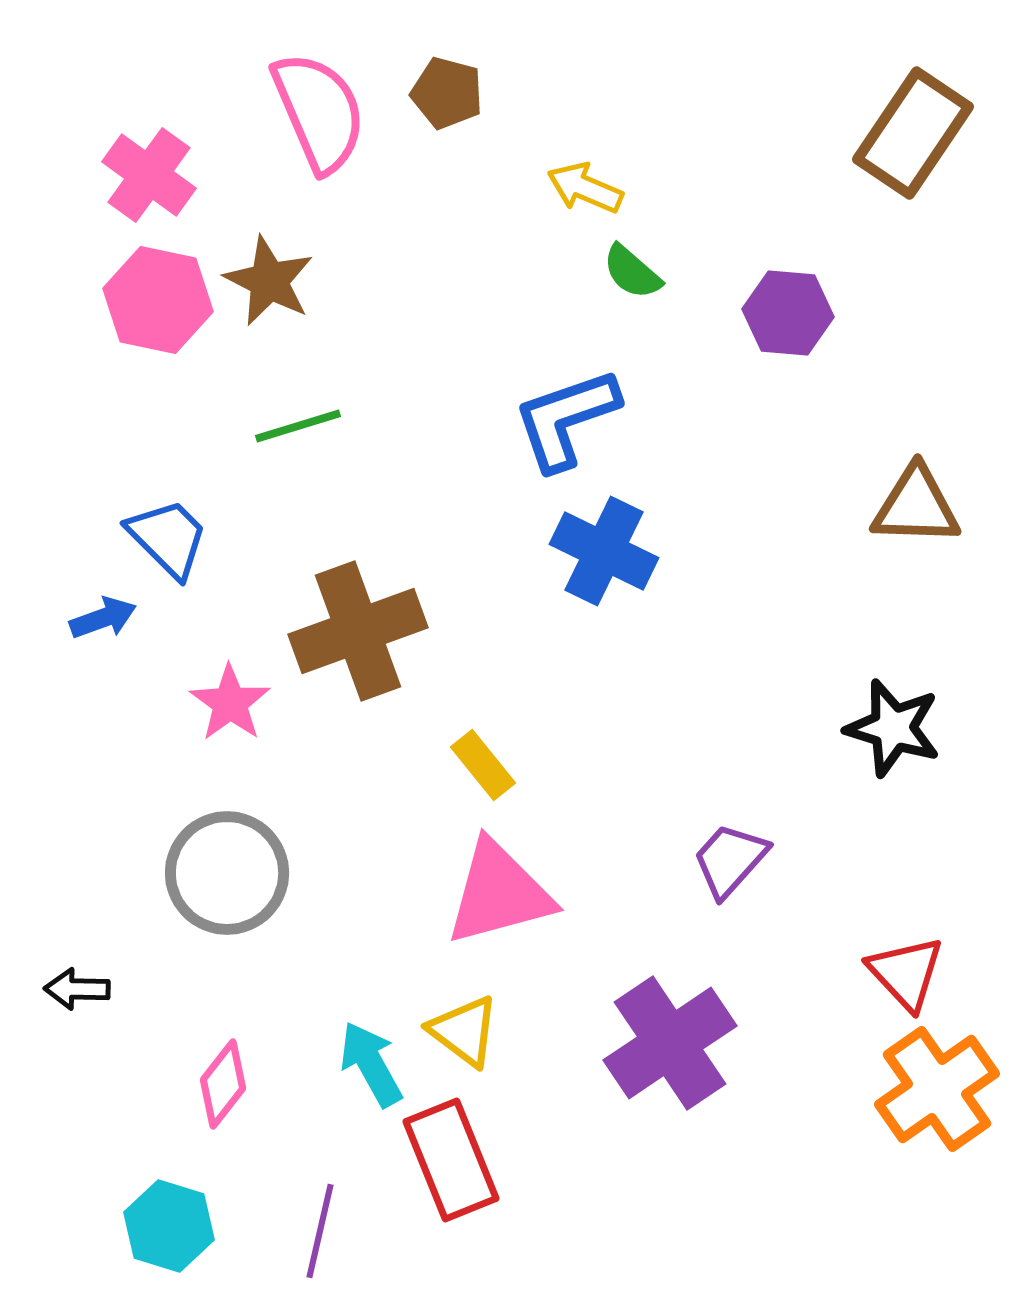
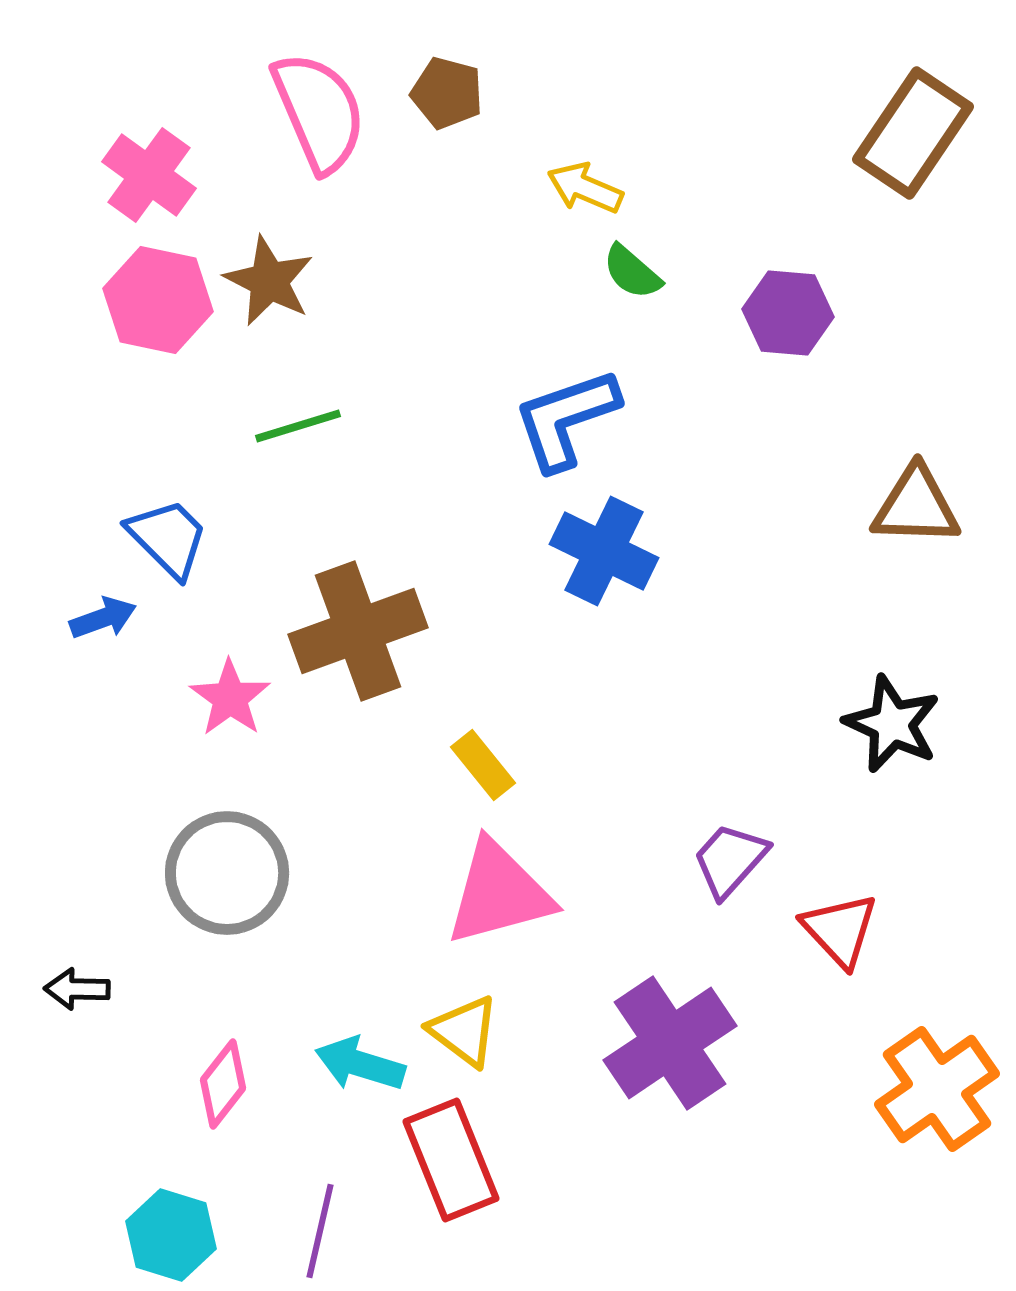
pink star: moved 5 px up
black star: moved 1 px left, 4 px up; rotated 8 degrees clockwise
red triangle: moved 66 px left, 43 px up
cyan arrow: moved 11 px left; rotated 44 degrees counterclockwise
cyan hexagon: moved 2 px right, 9 px down
